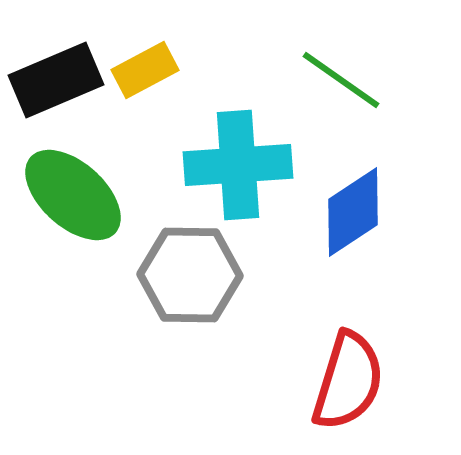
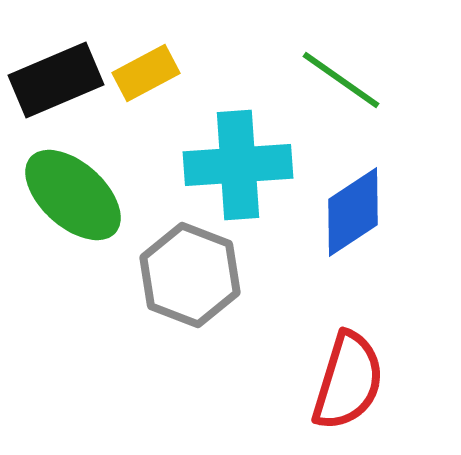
yellow rectangle: moved 1 px right, 3 px down
gray hexagon: rotated 20 degrees clockwise
